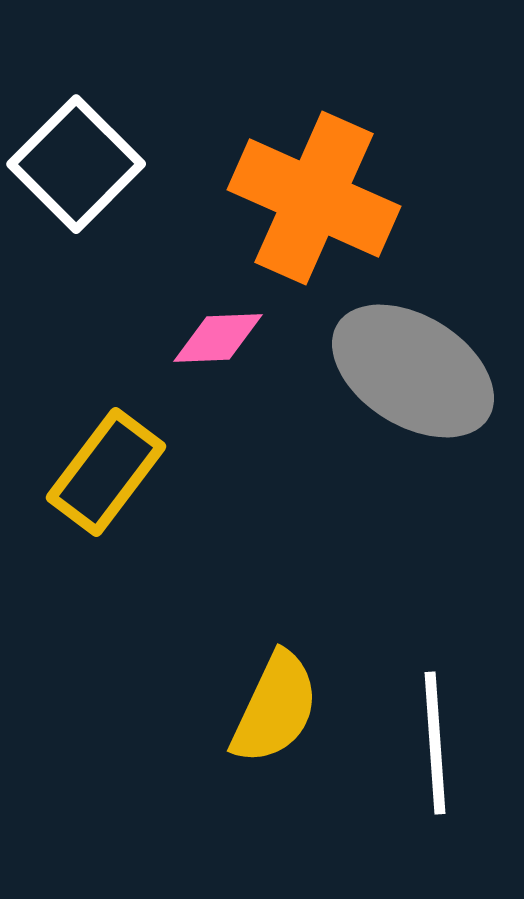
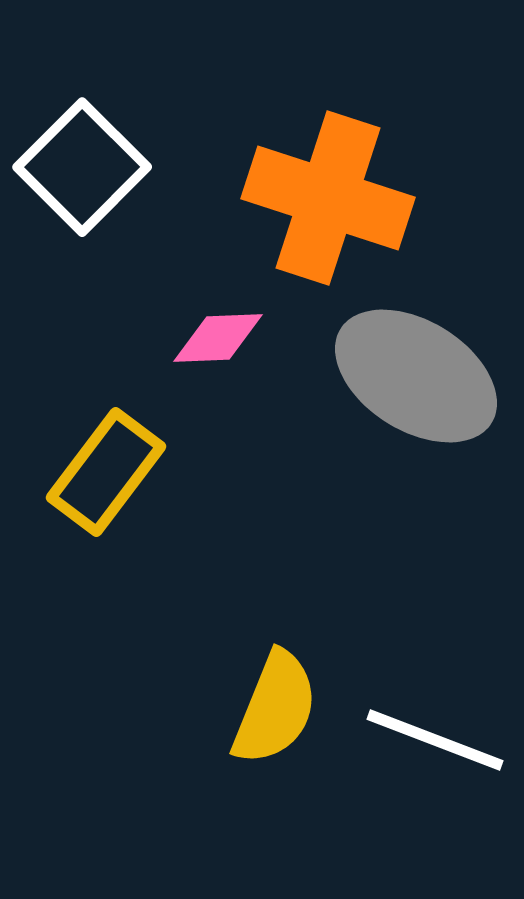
white square: moved 6 px right, 3 px down
orange cross: moved 14 px right; rotated 6 degrees counterclockwise
gray ellipse: moved 3 px right, 5 px down
yellow semicircle: rotated 3 degrees counterclockwise
white line: moved 3 px up; rotated 65 degrees counterclockwise
